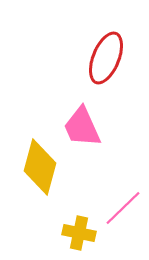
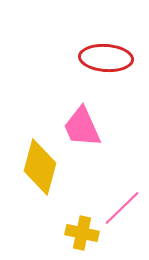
red ellipse: rotated 72 degrees clockwise
pink line: moved 1 px left
yellow cross: moved 3 px right
